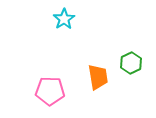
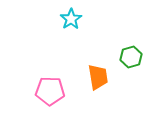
cyan star: moved 7 px right
green hexagon: moved 6 px up; rotated 10 degrees clockwise
